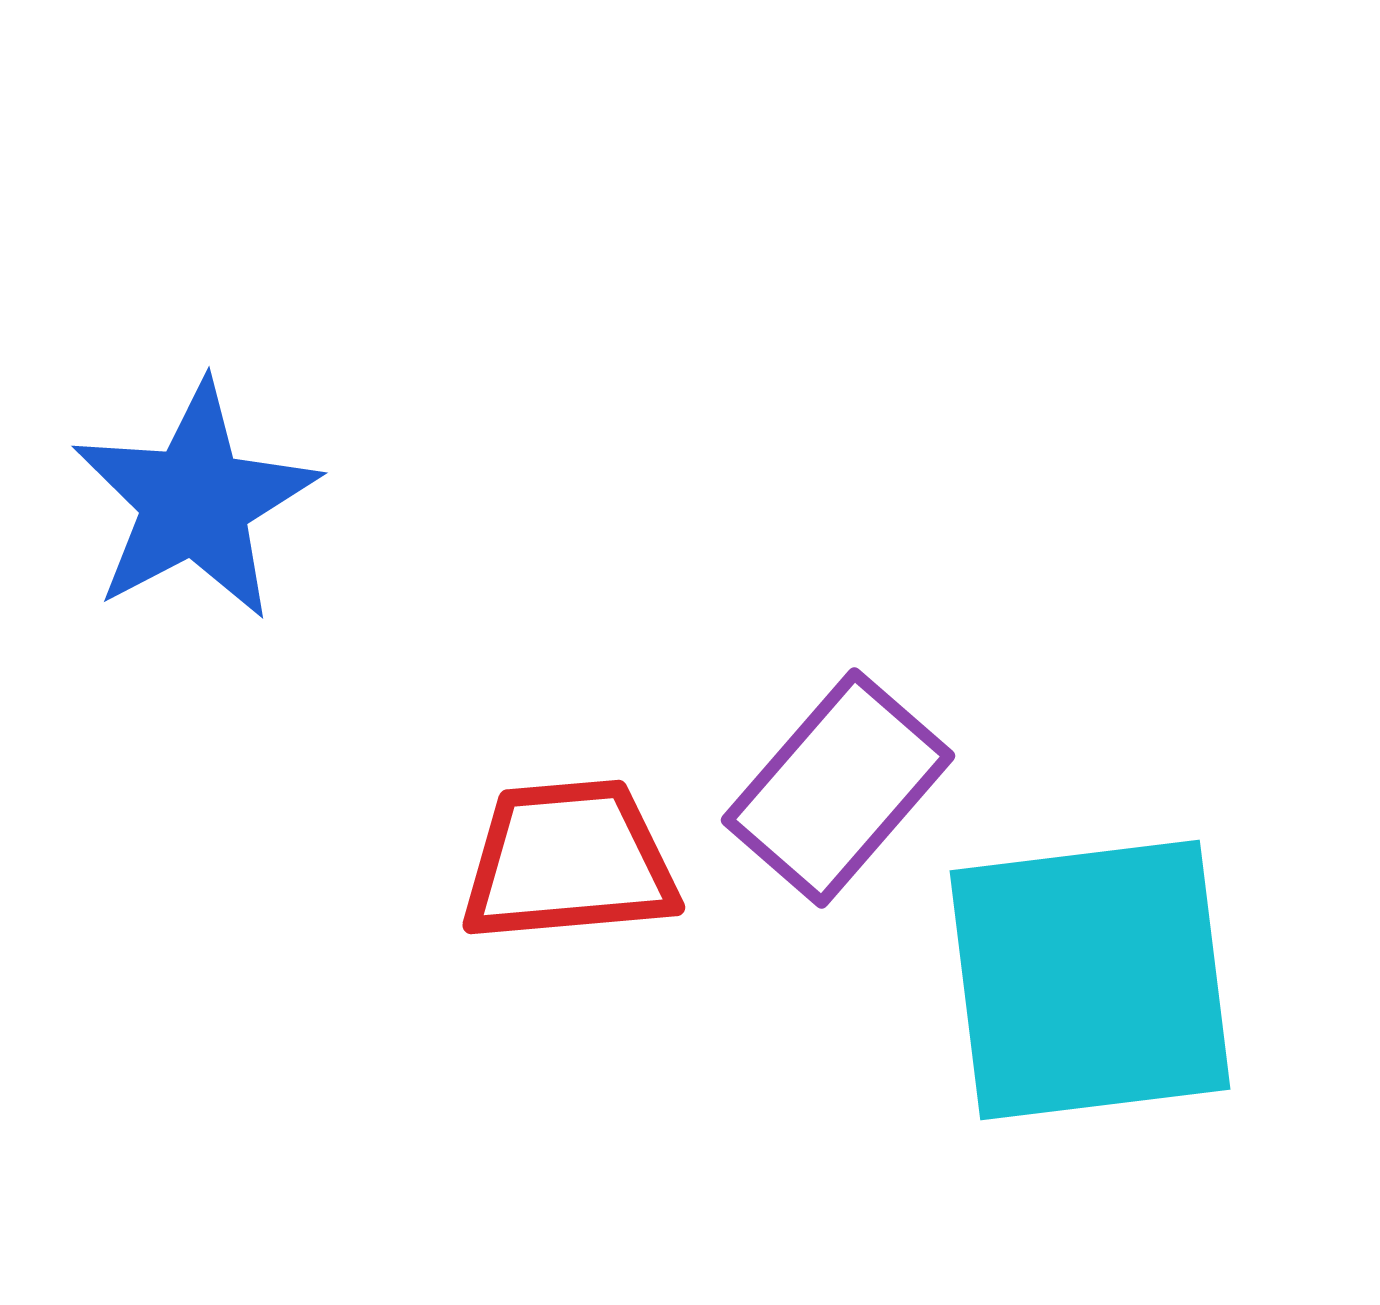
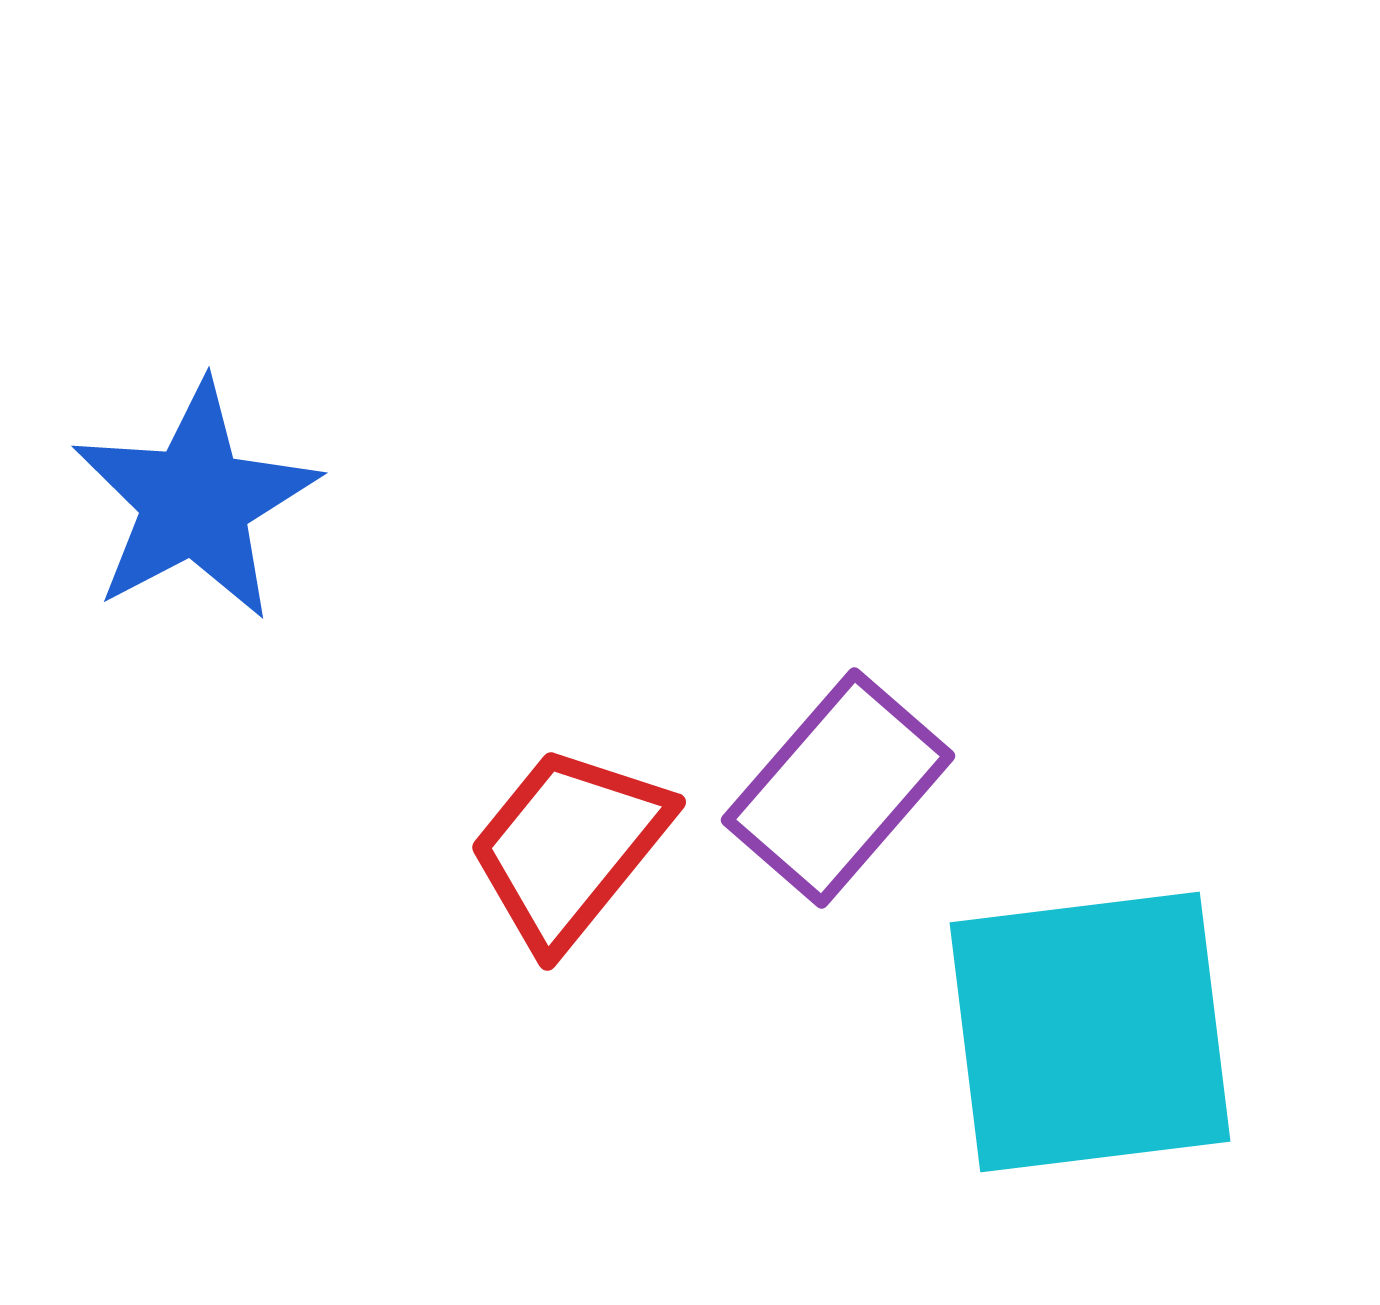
red trapezoid: moved 14 px up; rotated 46 degrees counterclockwise
cyan square: moved 52 px down
